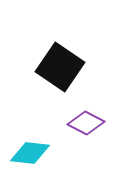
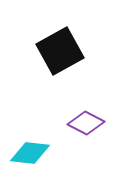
black square: moved 16 px up; rotated 27 degrees clockwise
